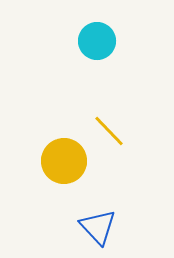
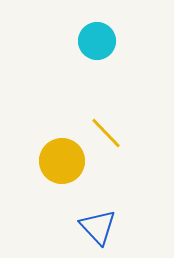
yellow line: moved 3 px left, 2 px down
yellow circle: moved 2 px left
